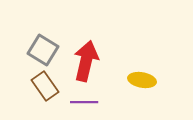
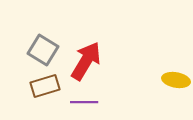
red arrow: rotated 18 degrees clockwise
yellow ellipse: moved 34 px right
brown rectangle: rotated 72 degrees counterclockwise
